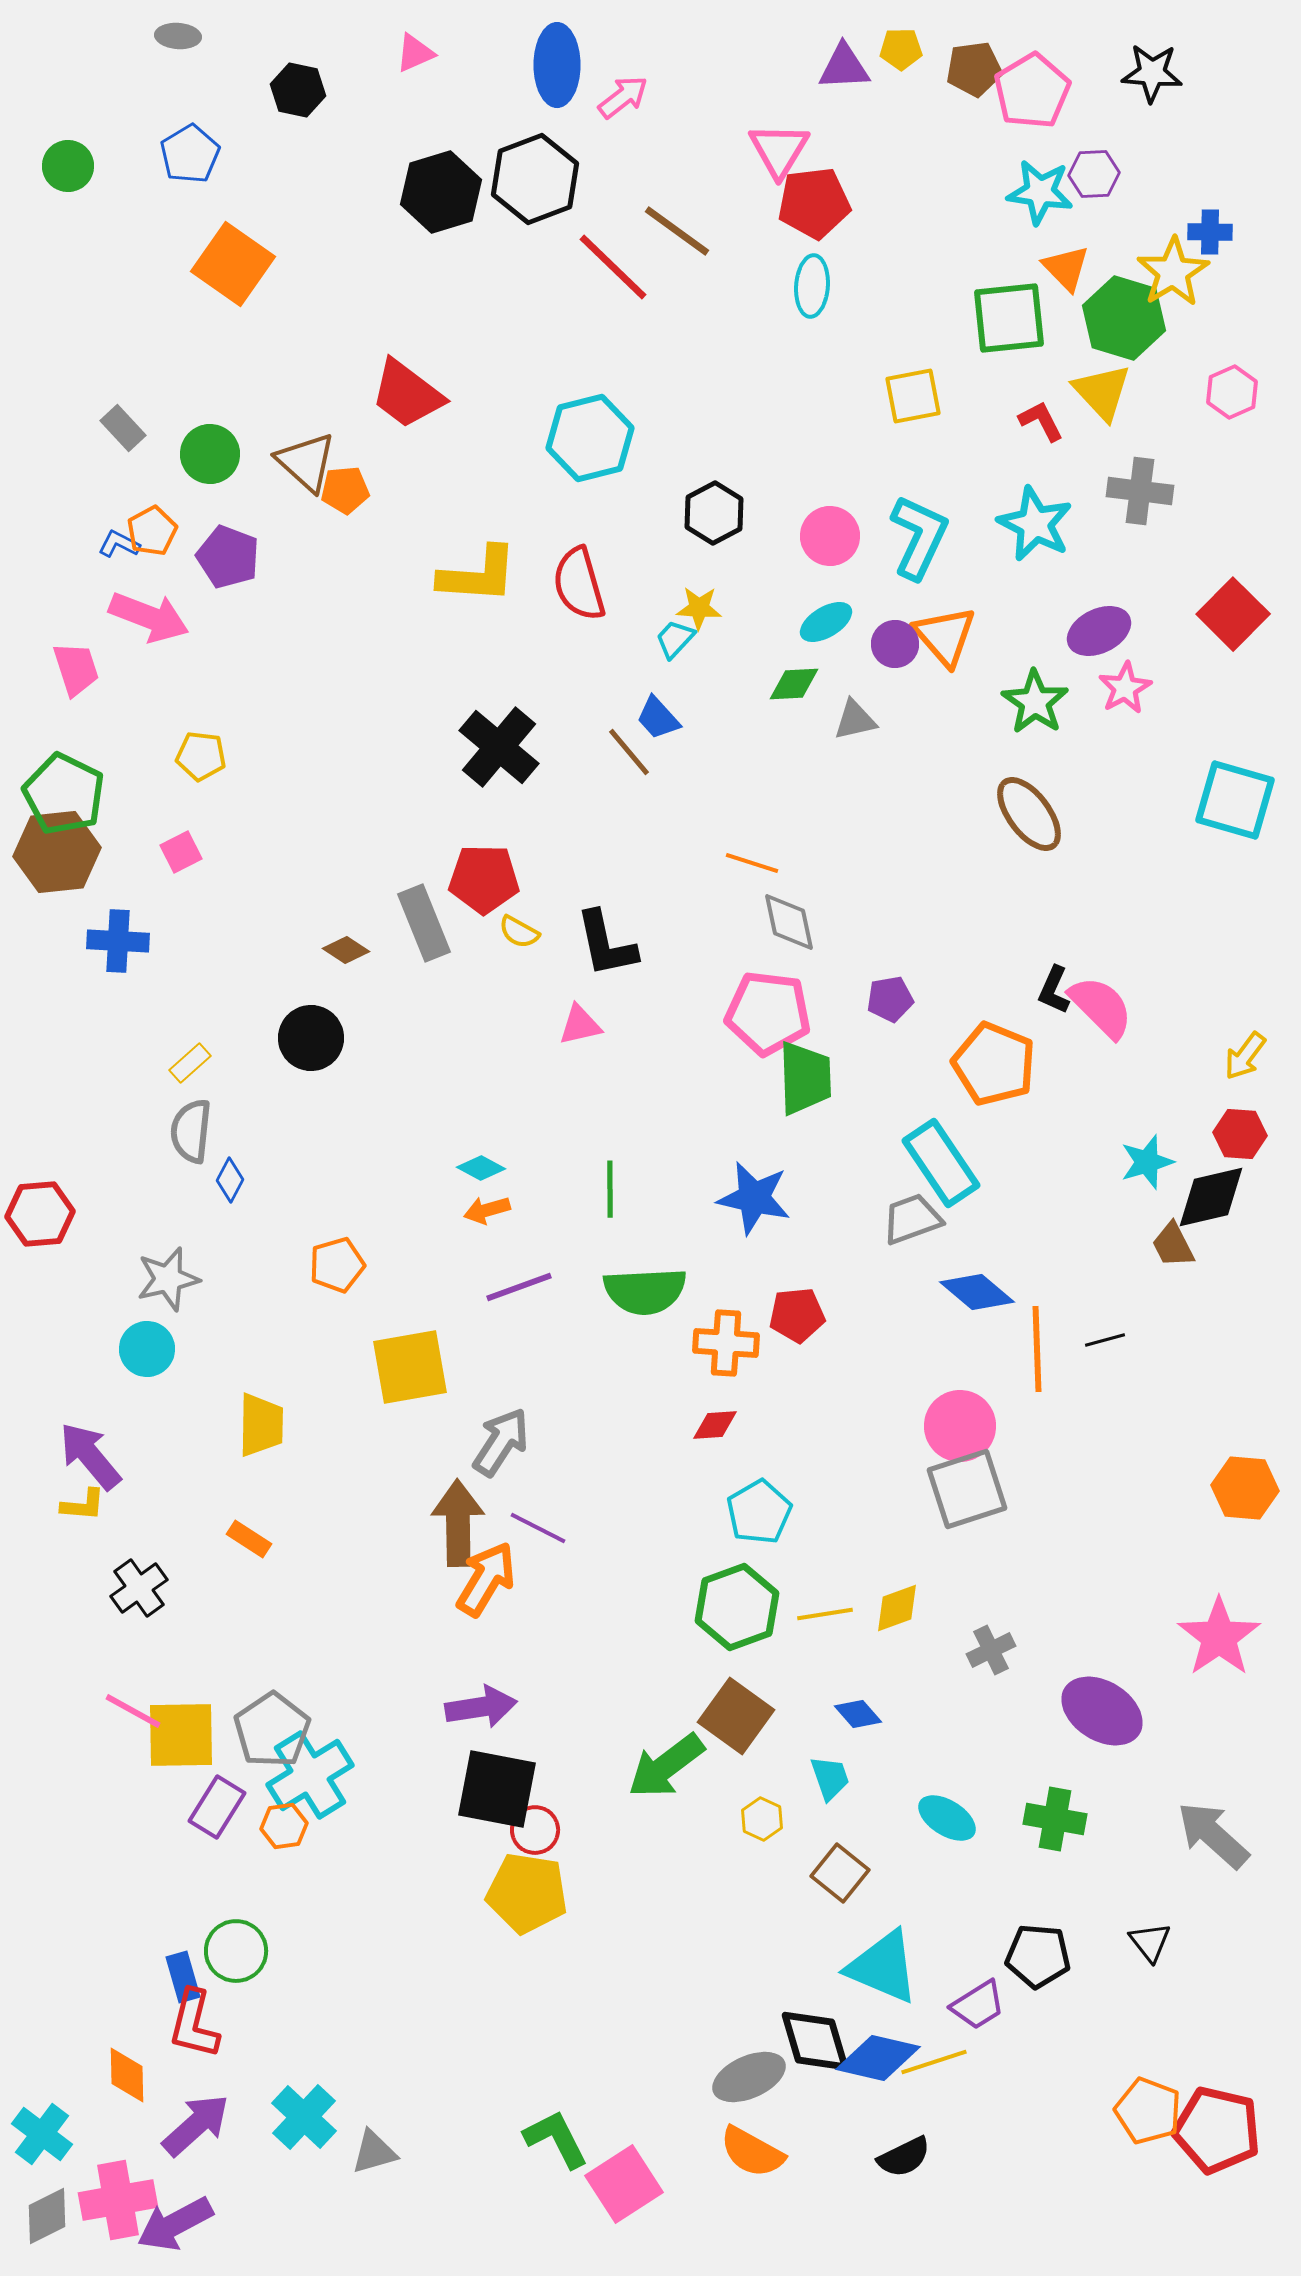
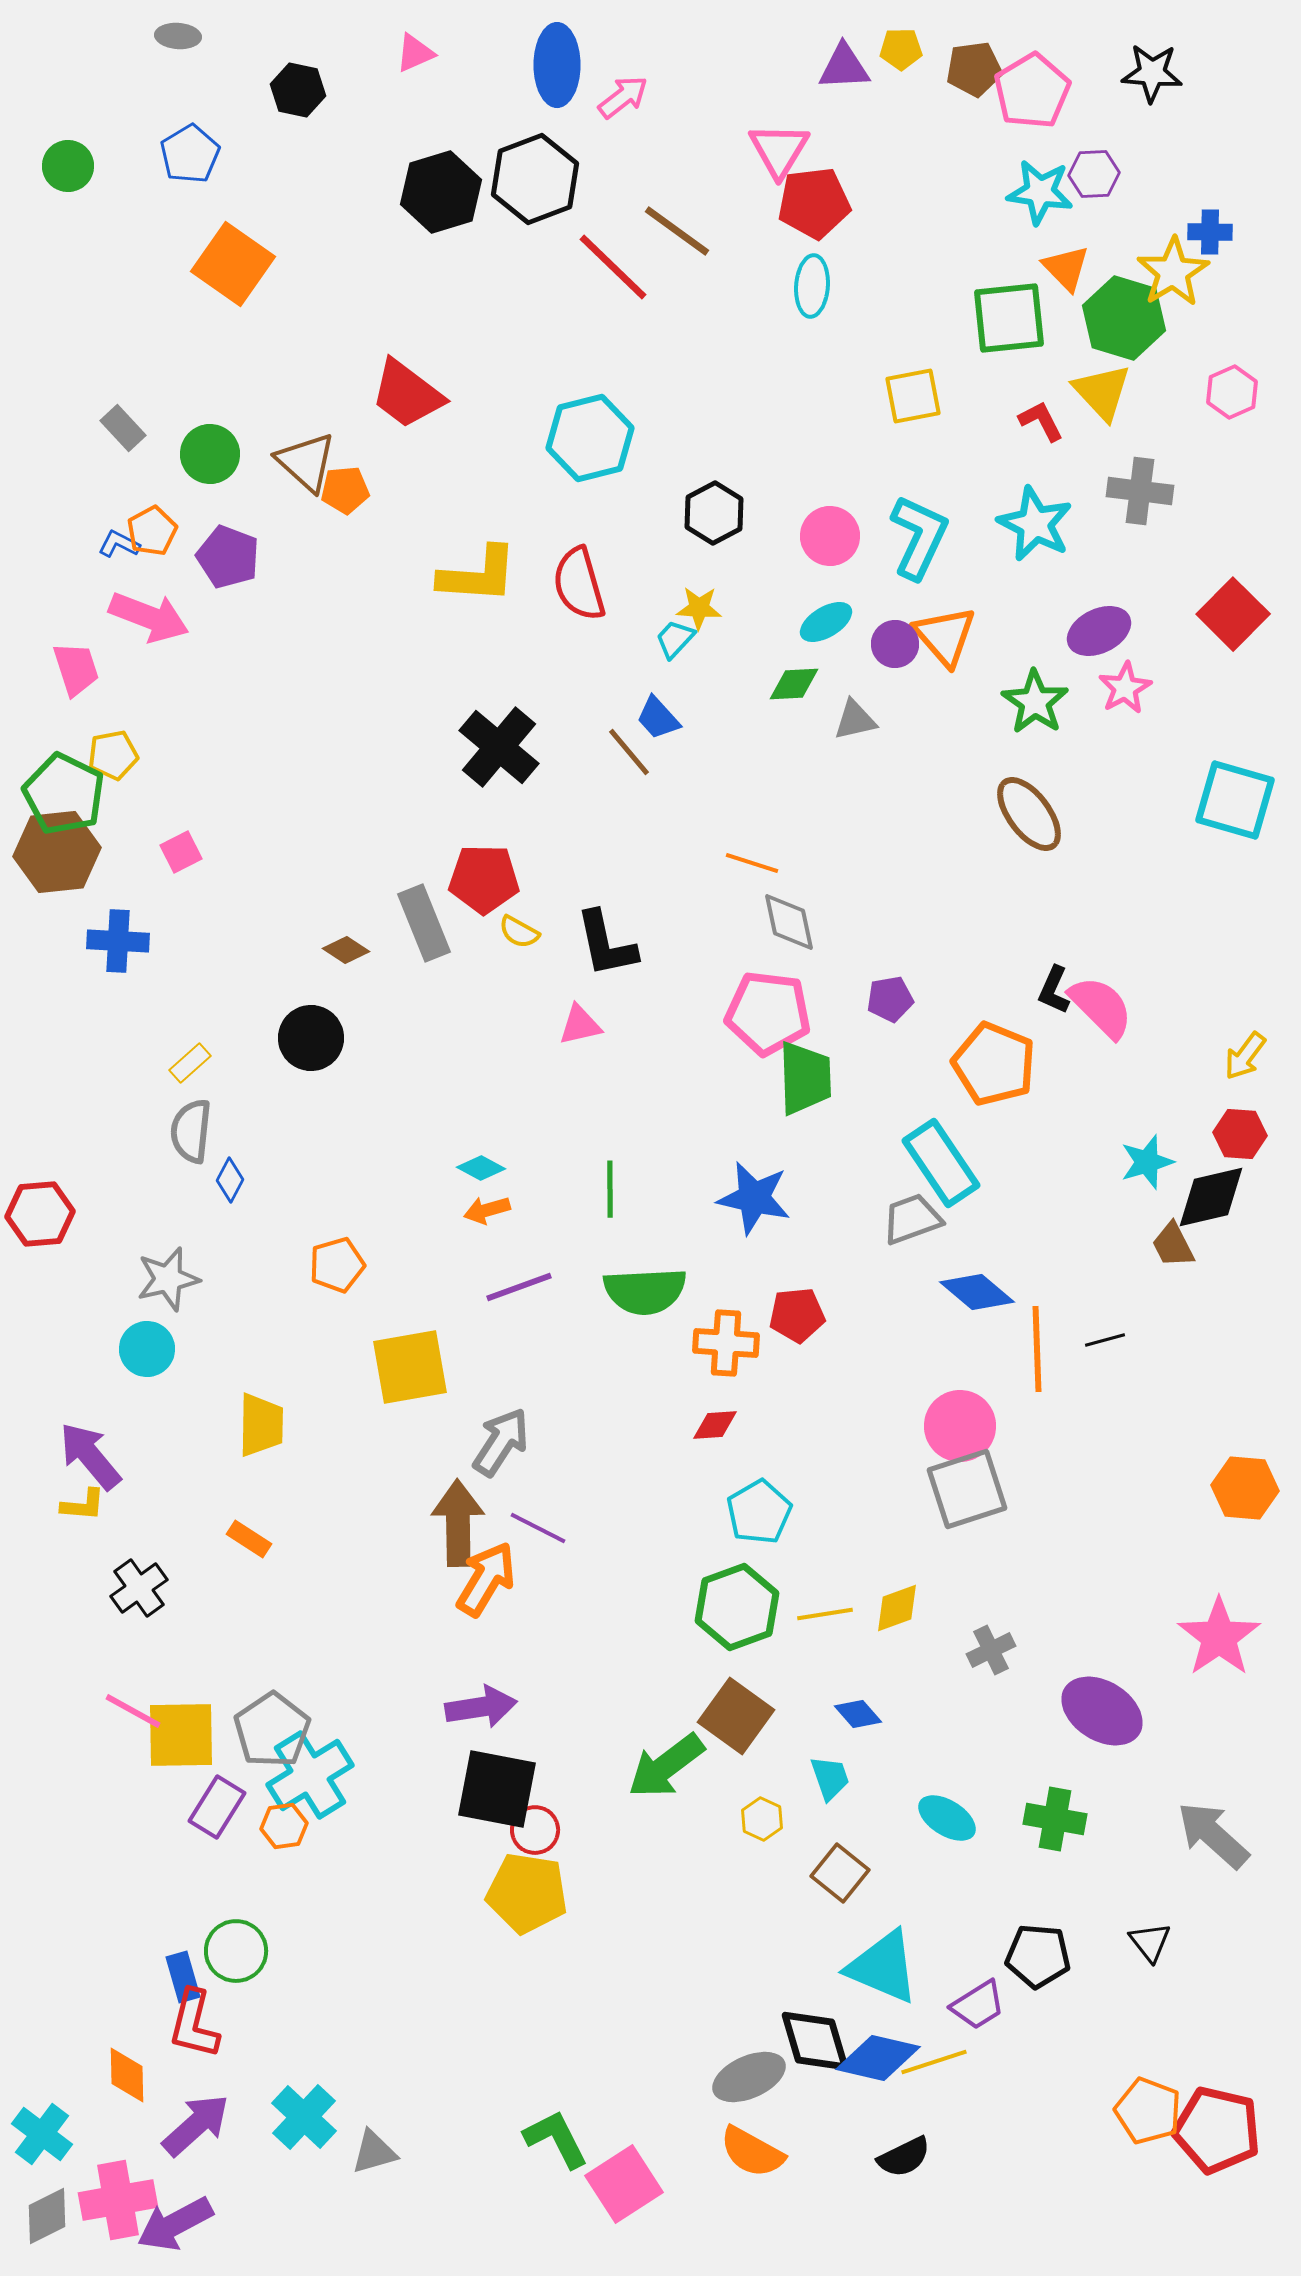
yellow pentagon at (201, 756): moved 88 px left, 1 px up; rotated 18 degrees counterclockwise
